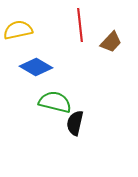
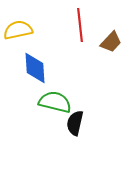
blue diamond: moved 1 px left, 1 px down; rotated 56 degrees clockwise
